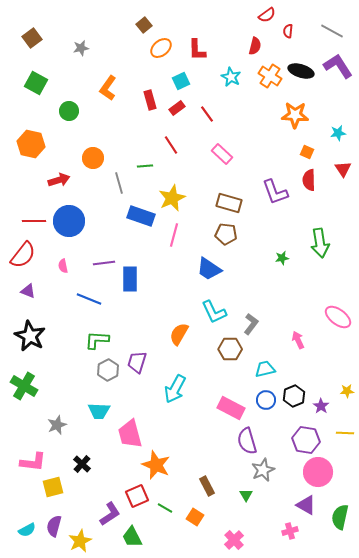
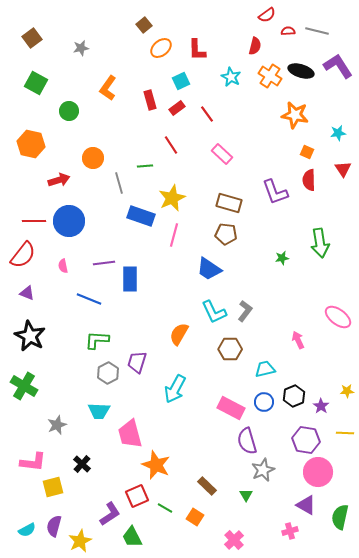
red semicircle at (288, 31): rotated 80 degrees clockwise
gray line at (332, 31): moved 15 px left; rotated 15 degrees counterclockwise
orange star at (295, 115): rotated 8 degrees clockwise
purple triangle at (28, 291): moved 1 px left, 2 px down
gray L-shape at (251, 324): moved 6 px left, 13 px up
gray hexagon at (108, 370): moved 3 px down
blue circle at (266, 400): moved 2 px left, 2 px down
brown rectangle at (207, 486): rotated 18 degrees counterclockwise
